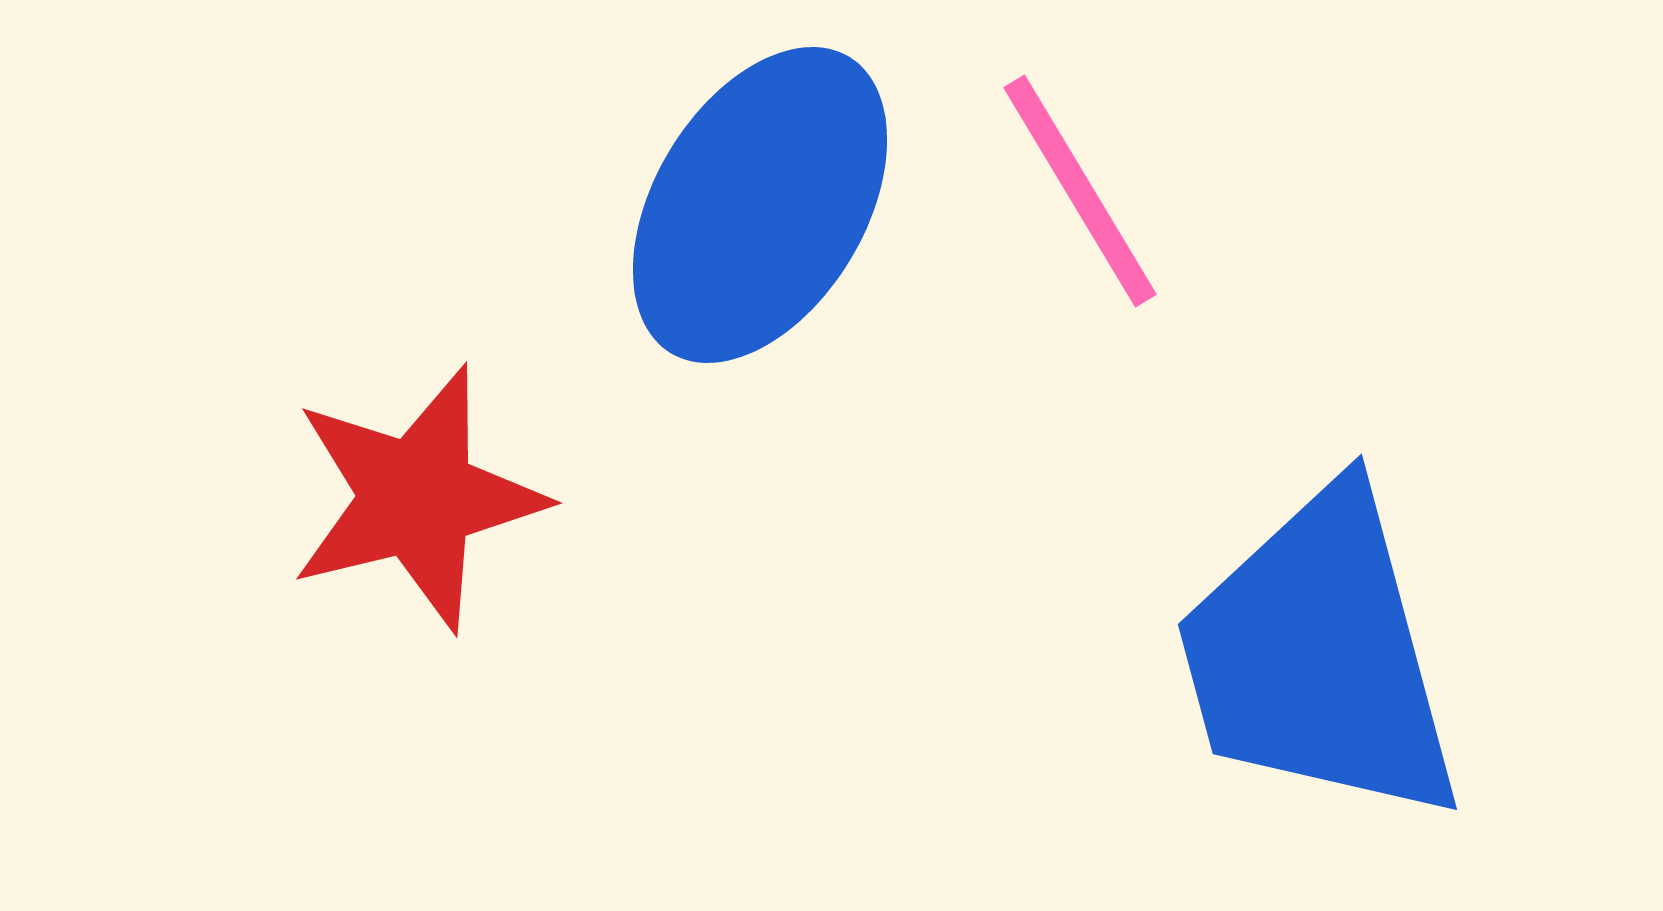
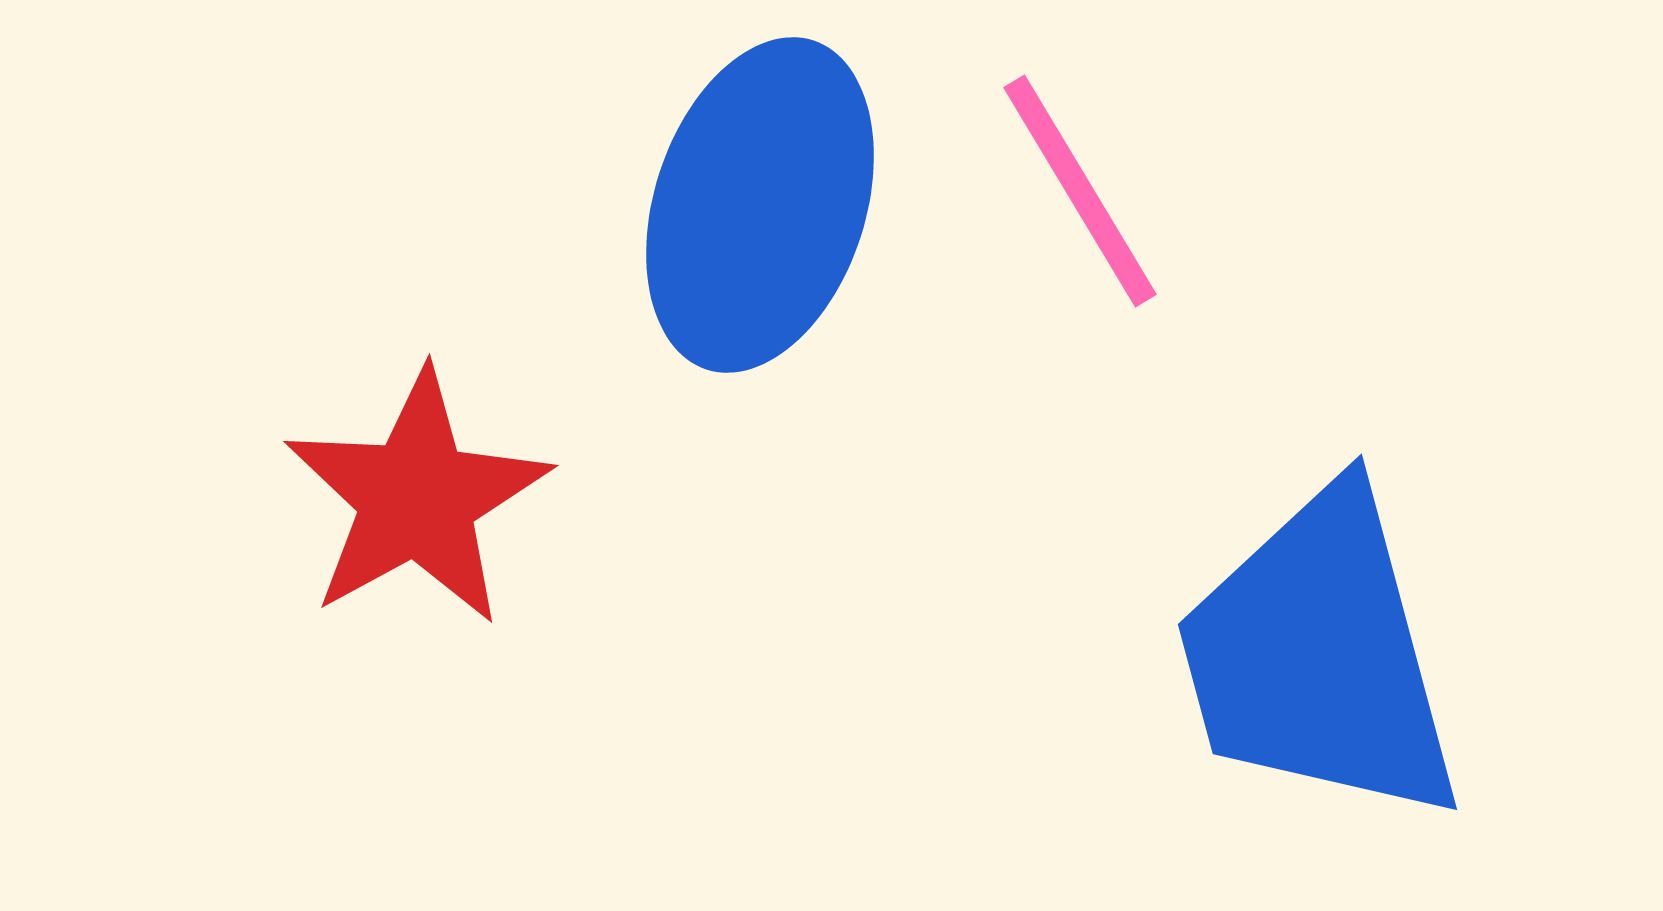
blue ellipse: rotated 13 degrees counterclockwise
red star: rotated 15 degrees counterclockwise
